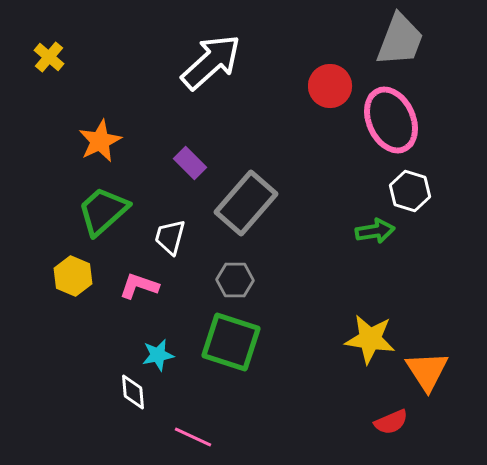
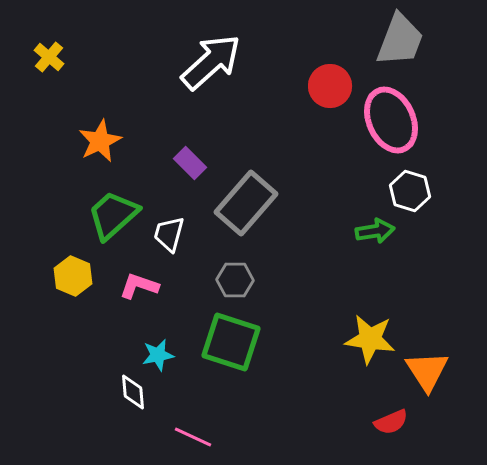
green trapezoid: moved 10 px right, 4 px down
white trapezoid: moved 1 px left, 3 px up
